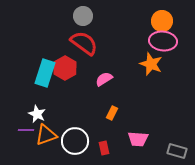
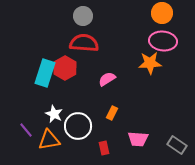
orange circle: moved 8 px up
red semicircle: rotated 32 degrees counterclockwise
orange star: moved 1 px left, 1 px up; rotated 25 degrees counterclockwise
pink semicircle: moved 3 px right
white star: moved 17 px right
purple line: rotated 49 degrees clockwise
orange triangle: moved 3 px right, 5 px down; rotated 10 degrees clockwise
white circle: moved 3 px right, 15 px up
gray rectangle: moved 6 px up; rotated 18 degrees clockwise
